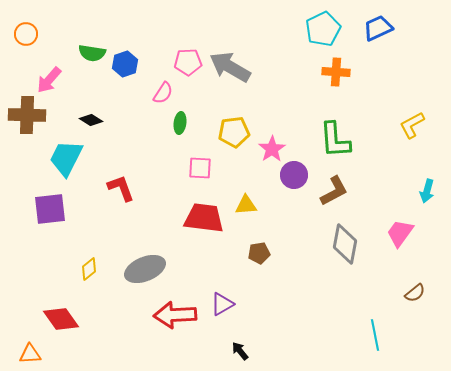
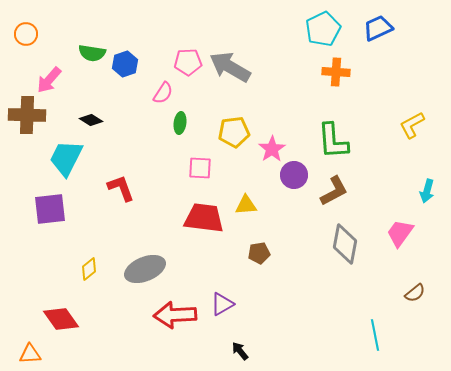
green L-shape: moved 2 px left, 1 px down
